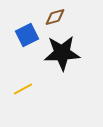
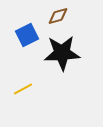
brown diamond: moved 3 px right, 1 px up
